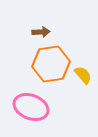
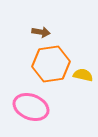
brown arrow: rotated 12 degrees clockwise
yellow semicircle: rotated 36 degrees counterclockwise
